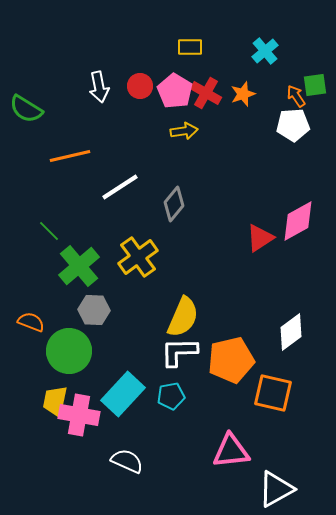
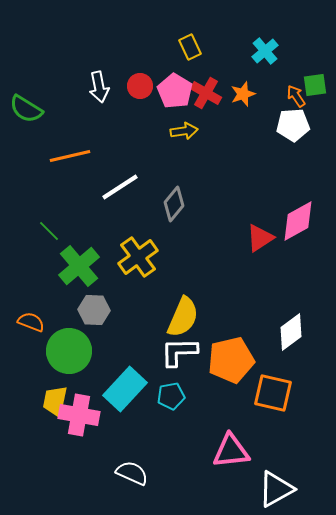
yellow rectangle: rotated 65 degrees clockwise
cyan rectangle: moved 2 px right, 5 px up
white semicircle: moved 5 px right, 12 px down
